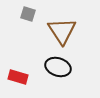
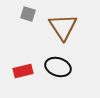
brown triangle: moved 1 px right, 4 px up
red rectangle: moved 5 px right, 6 px up; rotated 30 degrees counterclockwise
